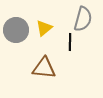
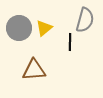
gray semicircle: moved 2 px right, 1 px down
gray circle: moved 3 px right, 2 px up
brown triangle: moved 10 px left, 2 px down; rotated 10 degrees counterclockwise
